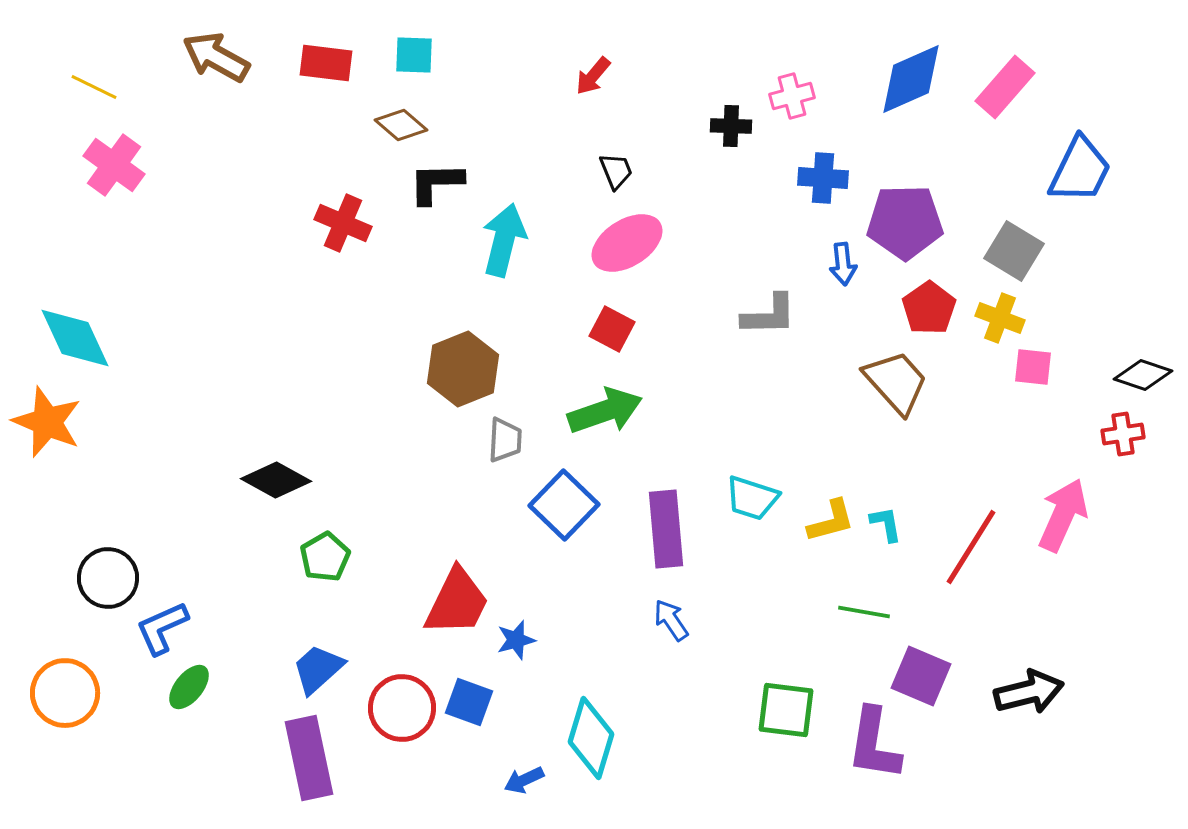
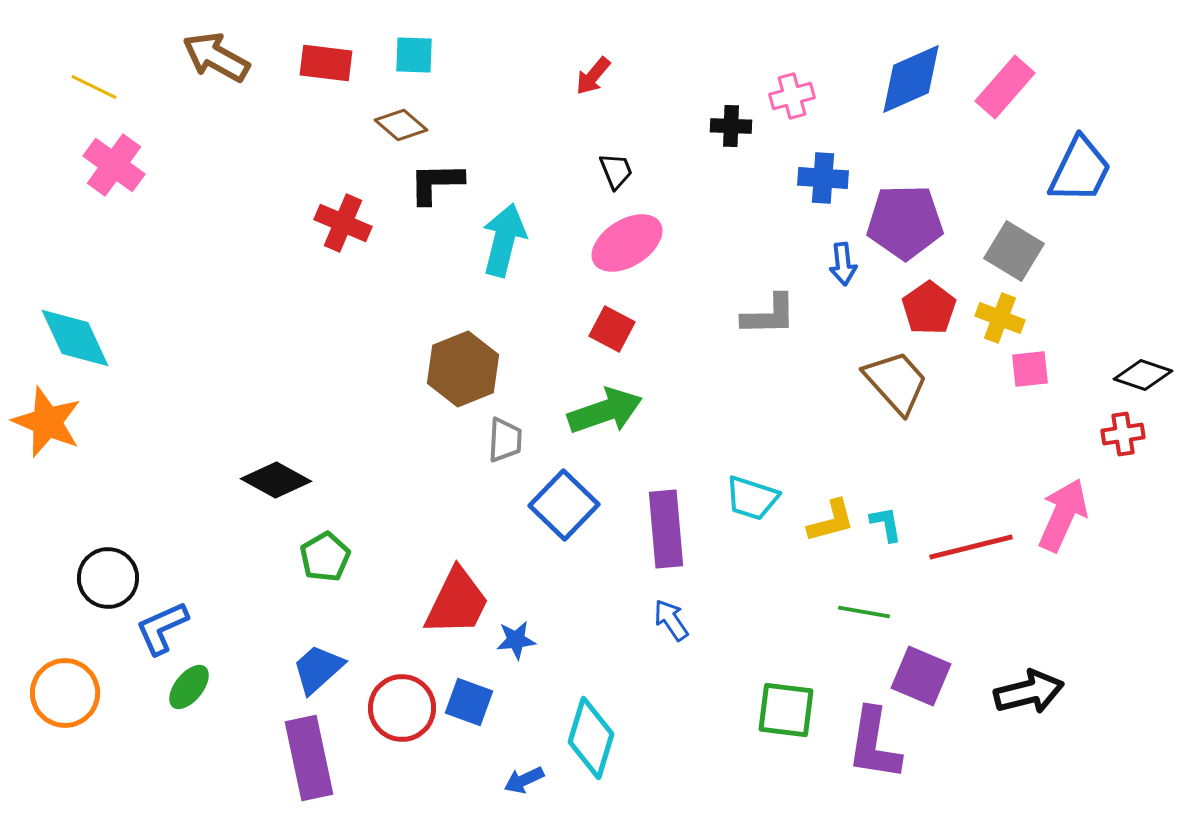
pink square at (1033, 367): moved 3 px left, 2 px down; rotated 12 degrees counterclockwise
red line at (971, 547): rotated 44 degrees clockwise
blue star at (516, 640): rotated 9 degrees clockwise
